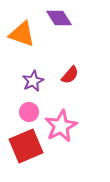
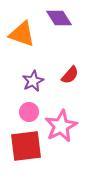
red square: rotated 16 degrees clockwise
